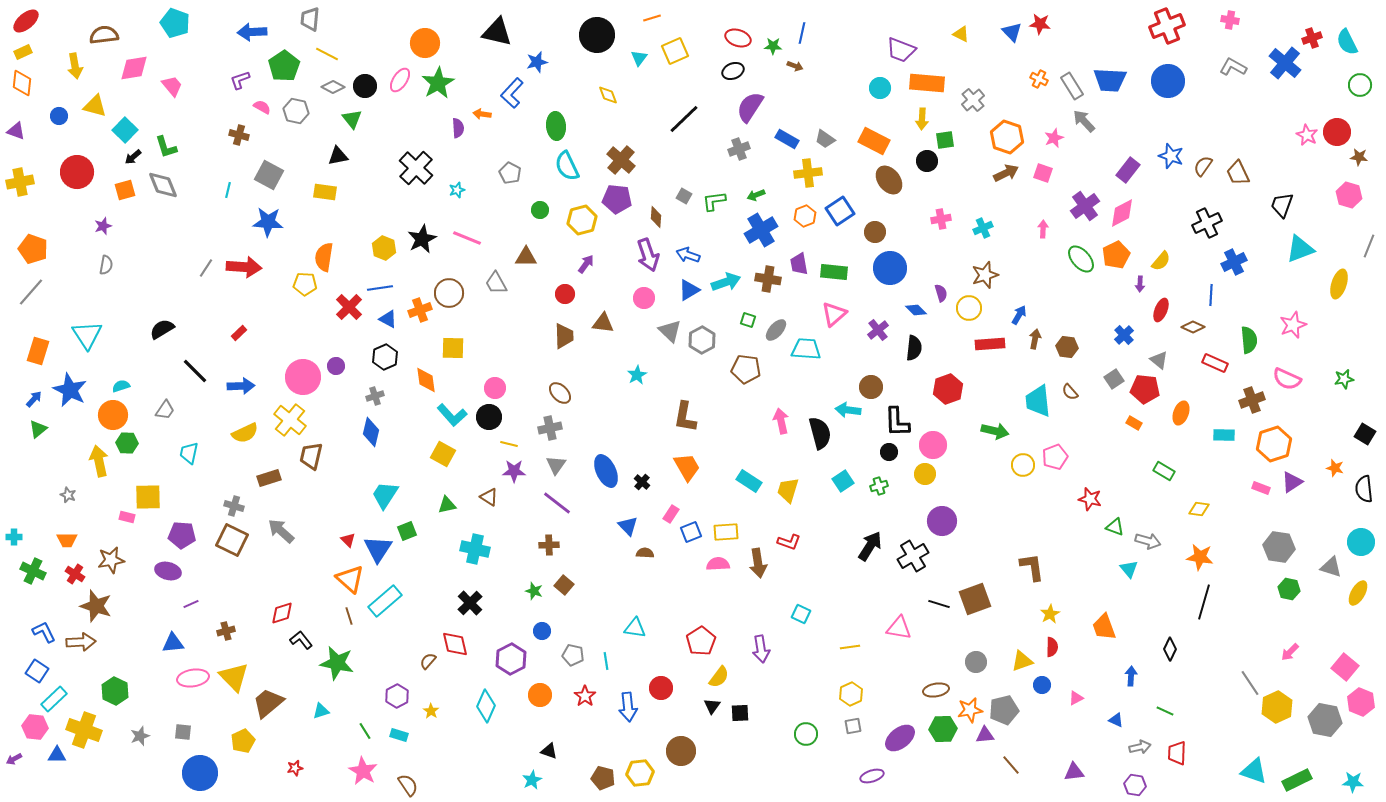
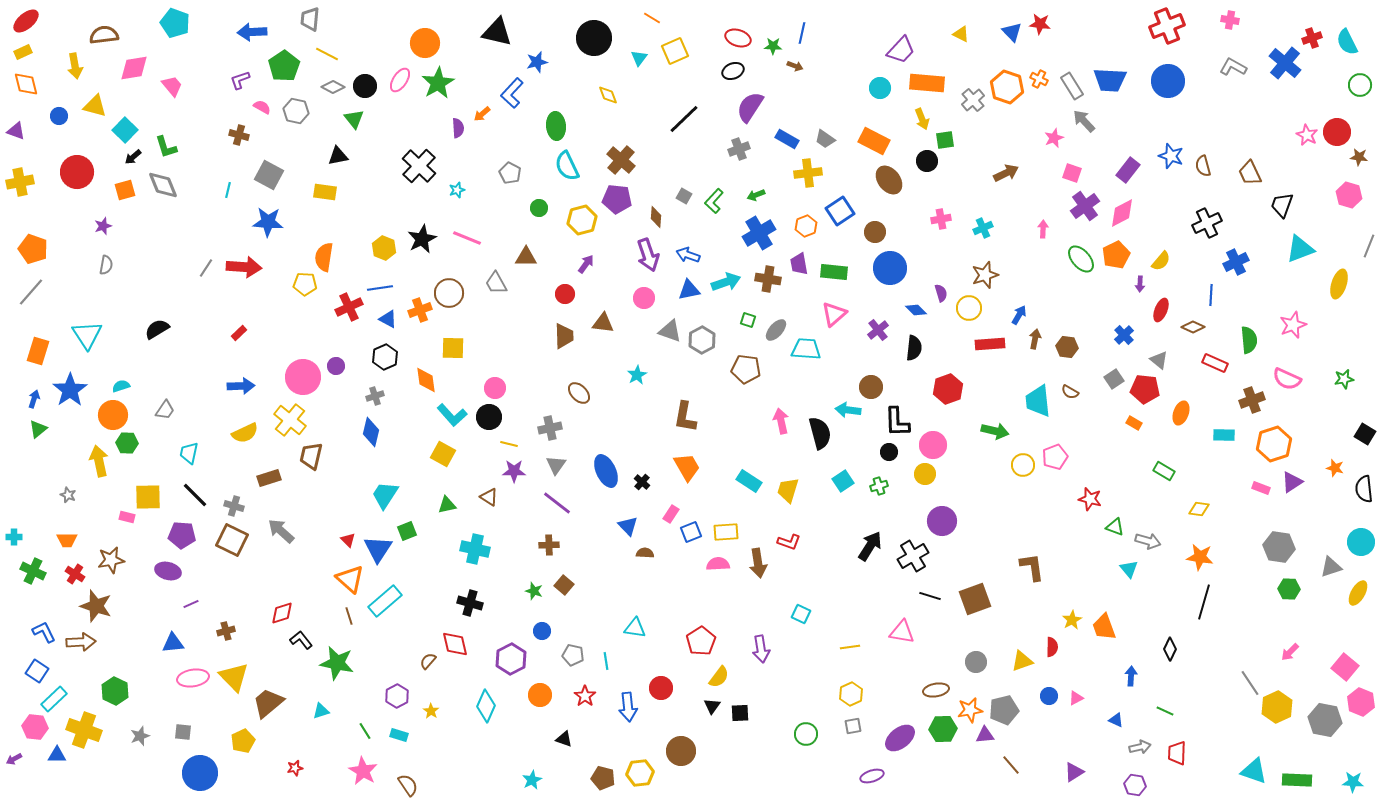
orange line at (652, 18): rotated 48 degrees clockwise
black circle at (597, 35): moved 3 px left, 3 px down
purple trapezoid at (901, 50): rotated 68 degrees counterclockwise
orange diamond at (22, 83): moved 4 px right, 1 px down; rotated 20 degrees counterclockwise
orange arrow at (482, 114): rotated 48 degrees counterclockwise
green triangle at (352, 119): moved 2 px right
yellow arrow at (922, 119): rotated 25 degrees counterclockwise
orange hexagon at (1007, 137): moved 50 px up
brown semicircle at (1203, 166): rotated 50 degrees counterclockwise
black cross at (416, 168): moved 3 px right, 2 px up
pink square at (1043, 173): moved 29 px right
brown trapezoid at (1238, 173): moved 12 px right
green L-shape at (714, 201): rotated 40 degrees counterclockwise
green circle at (540, 210): moved 1 px left, 2 px up
orange hexagon at (805, 216): moved 1 px right, 10 px down
blue cross at (761, 230): moved 2 px left, 3 px down
blue cross at (1234, 262): moved 2 px right
blue triangle at (689, 290): rotated 20 degrees clockwise
red cross at (349, 307): rotated 20 degrees clockwise
black semicircle at (162, 329): moved 5 px left
gray triangle at (670, 331): rotated 25 degrees counterclockwise
black line at (195, 371): moved 124 px down
blue star at (70, 390): rotated 12 degrees clockwise
brown semicircle at (1070, 392): rotated 18 degrees counterclockwise
brown ellipse at (560, 393): moved 19 px right
blue arrow at (34, 399): rotated 24 degrees counterclockwise
gray triangle at (1331, 567): rotated 35 degrees counterclockwise
green hexagon at (1289, 589): rotated 10 degrees counterclockwise
black cross at (470, 603): rotated 30 degrees counterclockwise
black line at (939, 604): moved 9 px left, 8 px up
yellow star at (1050, 614): moved 22 px right, 6 px down
pink triangle at (899, 628): moved 3 px right, 4 px down
blue circle at (1042, 685): moved 7 px right, 11 px down
black triangle at (549, 751): moved 15 px right, 12 px up
purple triangle at (1074, 772): rotated 25 degrees counterclockwise
green rectangle at (1297, 780): rotated 28 degrees clockwise
